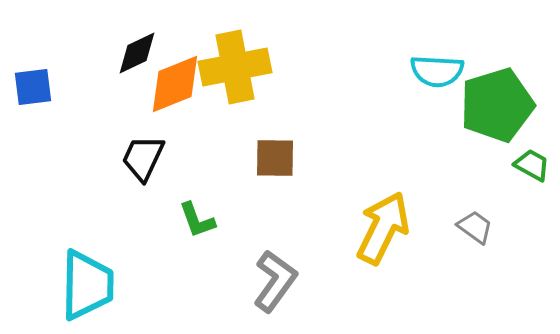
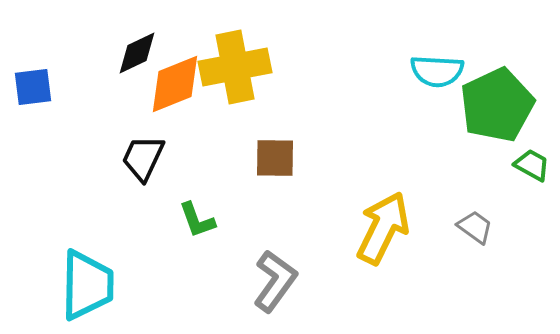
green pentagon: rotated 8 degrees counterclockwise
